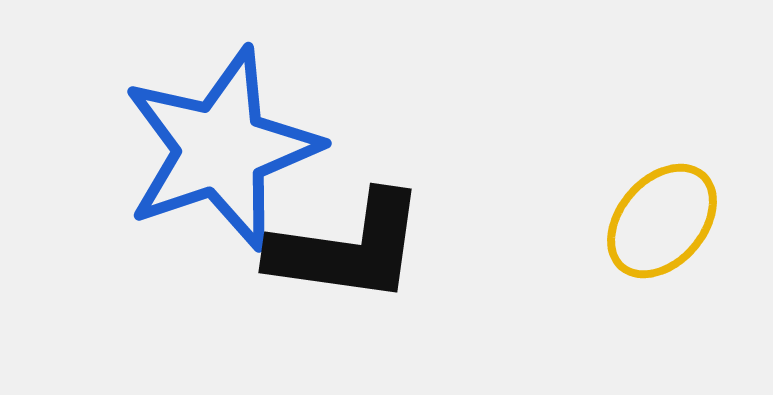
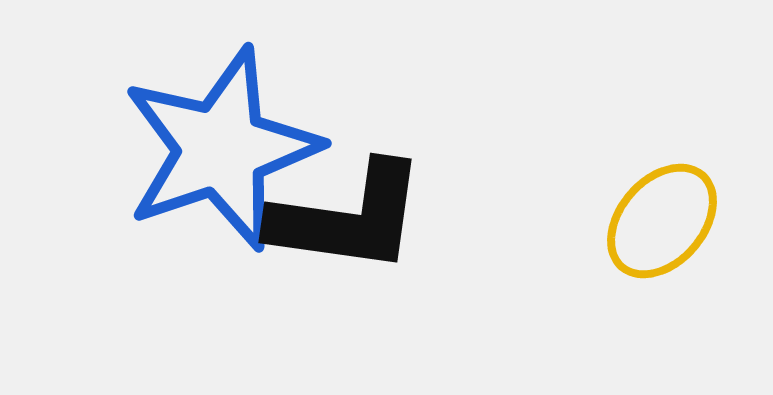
black L-shape: moved 30 px up
